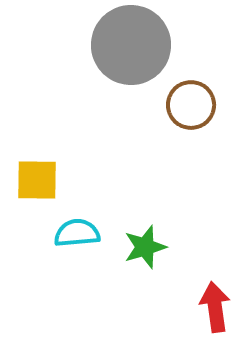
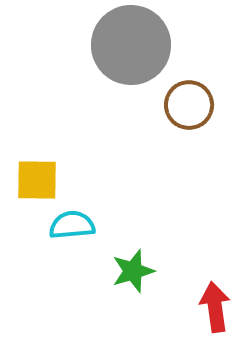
brown circle: moved 2 px left
cyan semicircle: moved 5 px left, 8 px up
green star: moved 12 px left, 24 px down
